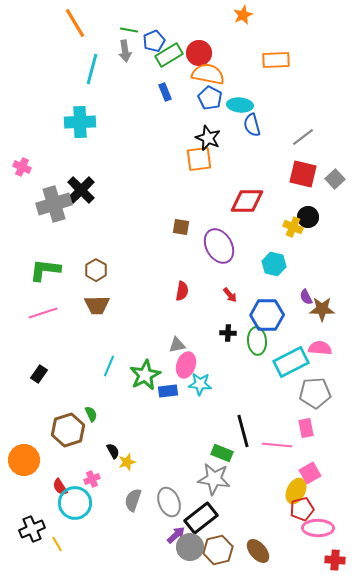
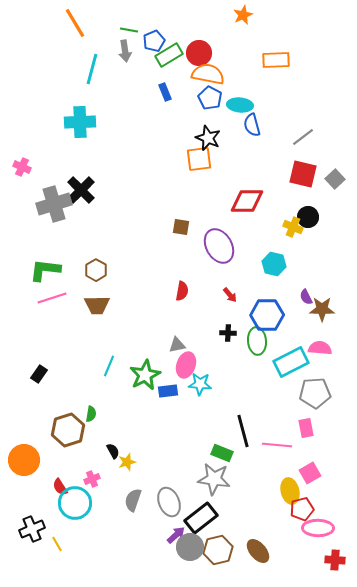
pink line at (43, 313): moved 9 px right, 15 px up
green semicircle at (91, 414): rotated 35 degrees clockwise
yellow ellipse at (296, 491): moved 6 px left; rotated 40 degrees counterclockwise
